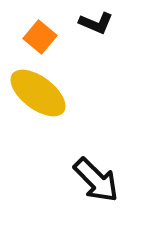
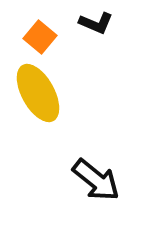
yellow ellipse: rotated 24 degrees clockwise
black arrow: rotated 6 degrees counterclockwise
